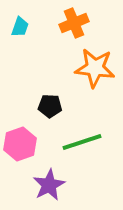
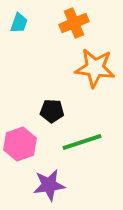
cyan trapezoid: moved 1 px left, 4 px up
black pentagon: moved 2 px right, 5 px down
purple star: rotated 20 degrees clockwise
